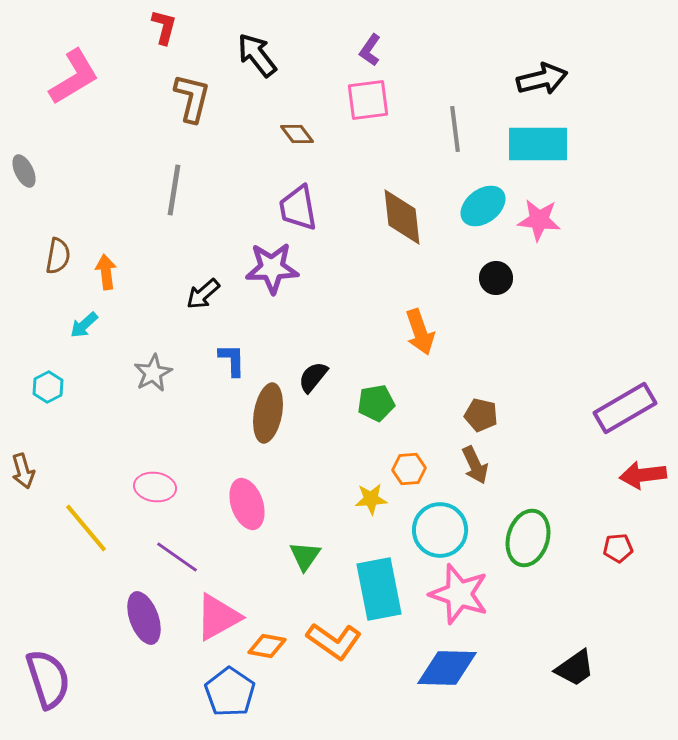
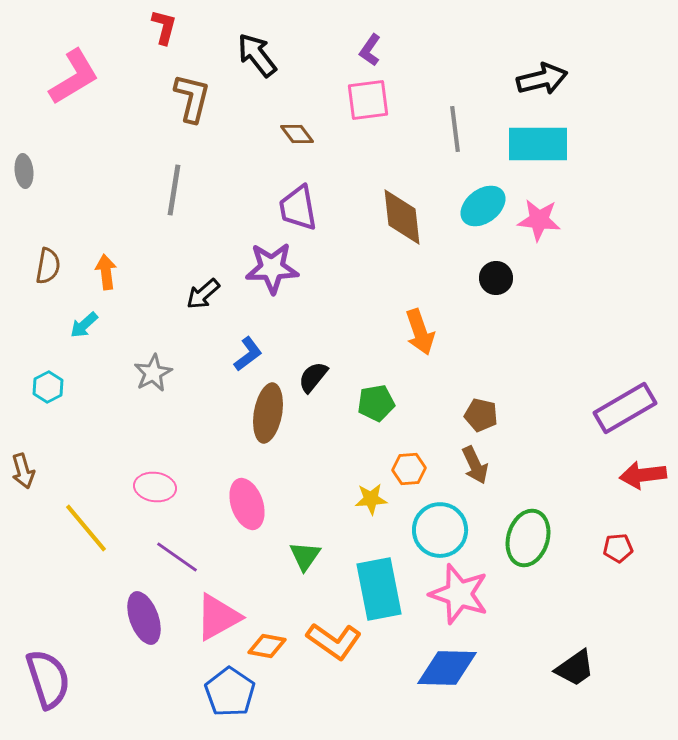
gray ellipse at (24, 171): rotated 20 degrees clockwise
brown semicircle at (58, 256): moved 10 px left, 10 px down
blue L-shape at (232, 360): moved 16 px right, 6 px up; rotated 54 degrees clockwise
